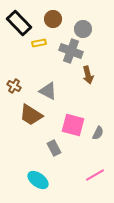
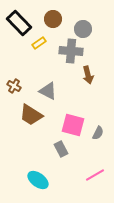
yellow rectangle: rotated 24 degrees counterclockwise
gray cross: rotated 15 degrees counterclockwise
gray rectangle: moved 7 px right, 1 px down
